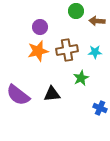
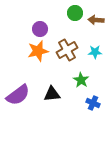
green circle: moved 1 px left, 2 px down
brown arrow: moved 1 px left, 1 px up
purple circle: moved 2 px down
brown cross: rotated 20 degrees counterclockwise
green star: moved 2 px down; rotated 14 degrees counterclockwise
purple semicircle: rotated 75 degrees counterclockwise
blue cross: moved 7 px left, 5 px up
